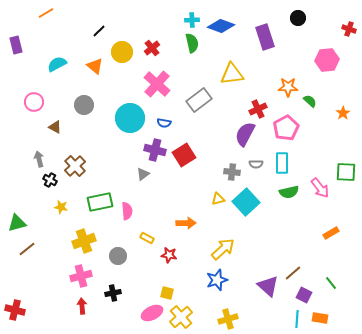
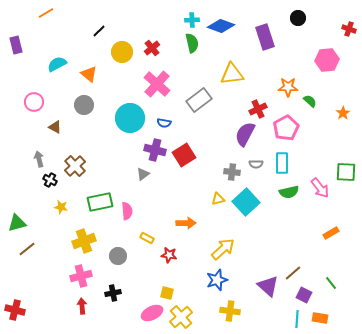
orange triangle at (95, 66): moved 6 px left, 8 px down
yellow cross at (228, 319): moved 2 px right, 8 px up; rotated 24 degrees clockwise
